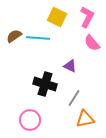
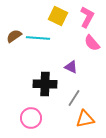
yellow square: moved 1 px right, 1 px up
purple triangle: moved 1 px right, 1 px down
black cross: rotated 15 degrees counterclockwise
pink circle: moved 1 px right, 2 px up
